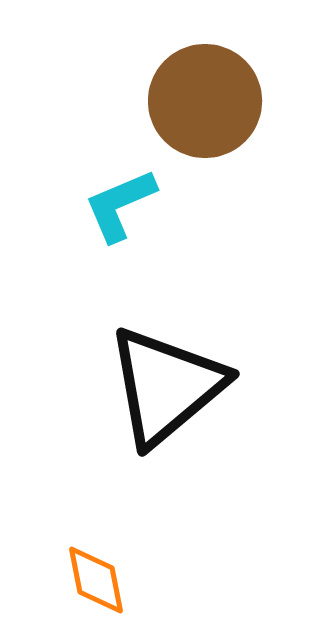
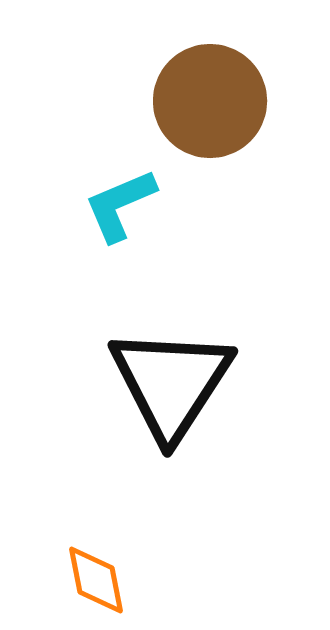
brown circle: moved 5 px right
black triangle: moved 5 px right, 3 px up; rotated 17 degrees counterclockwise
